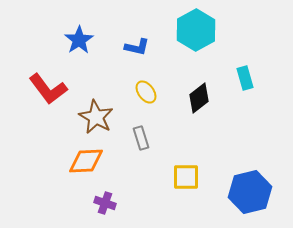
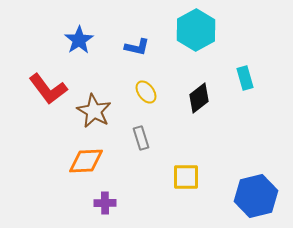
brown star: moved 2 px left, 6 px up
blue hexagon: moved 6 px right, 4 px down
purple cross: rotated 20 degrees counterclockwise
